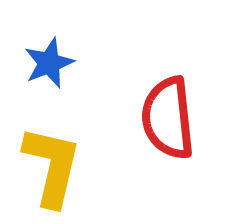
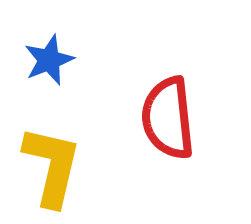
blue star: moved 3 px up
